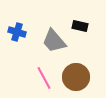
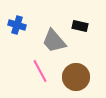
blue cross: moved 7 px up
pink line: moved 4 px left, 7 px up
